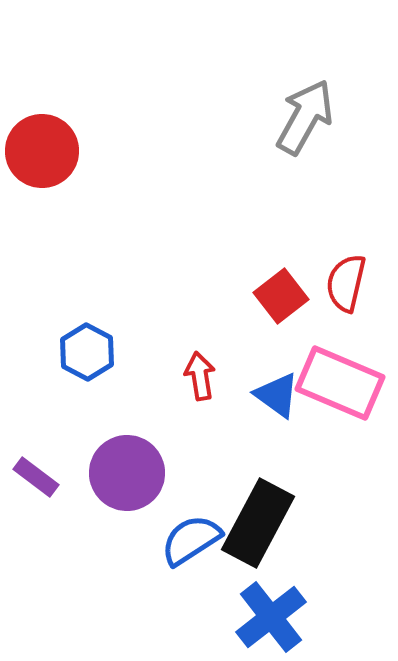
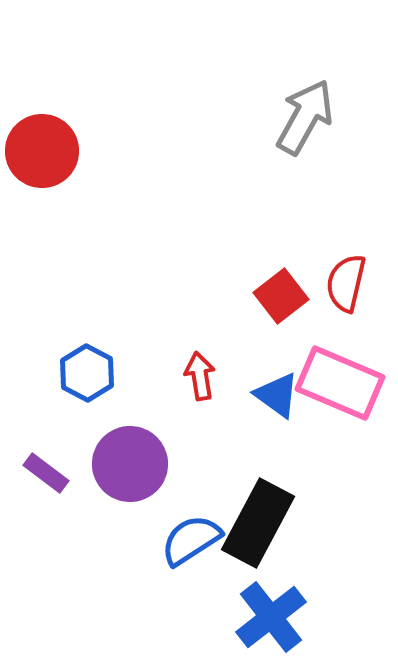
blue hexagon: moved 21 px down
purple circle: moved 3 px right, 9 px up
purple rectangle: moved 10 px right, 4 px up
